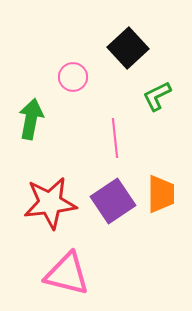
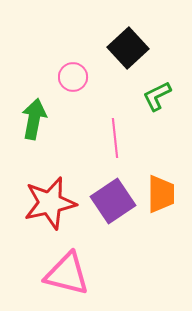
green arrow: moved 3 px right
red star: rotated 6 degrees counterclockwise
